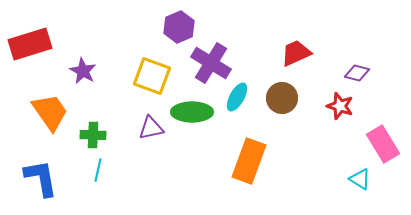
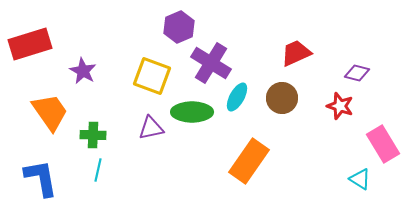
orange rectangle: rotated 15 degrees clockwise
